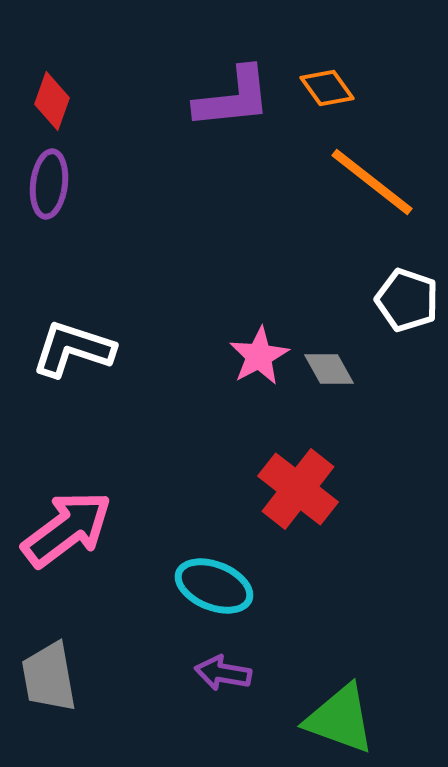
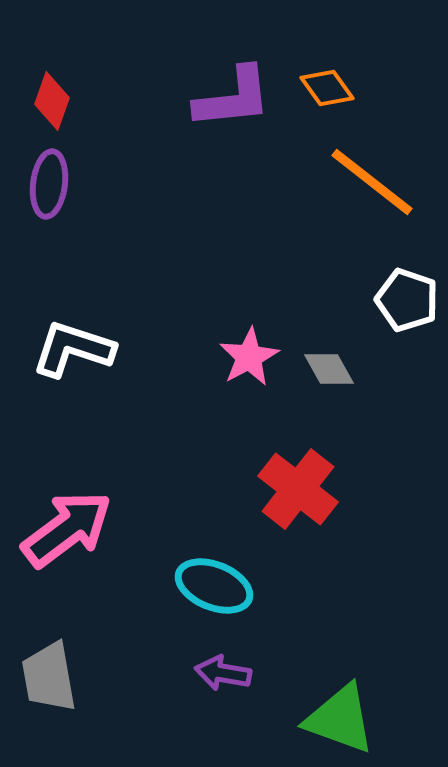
pink star: moved 10 px left, 1 px down
